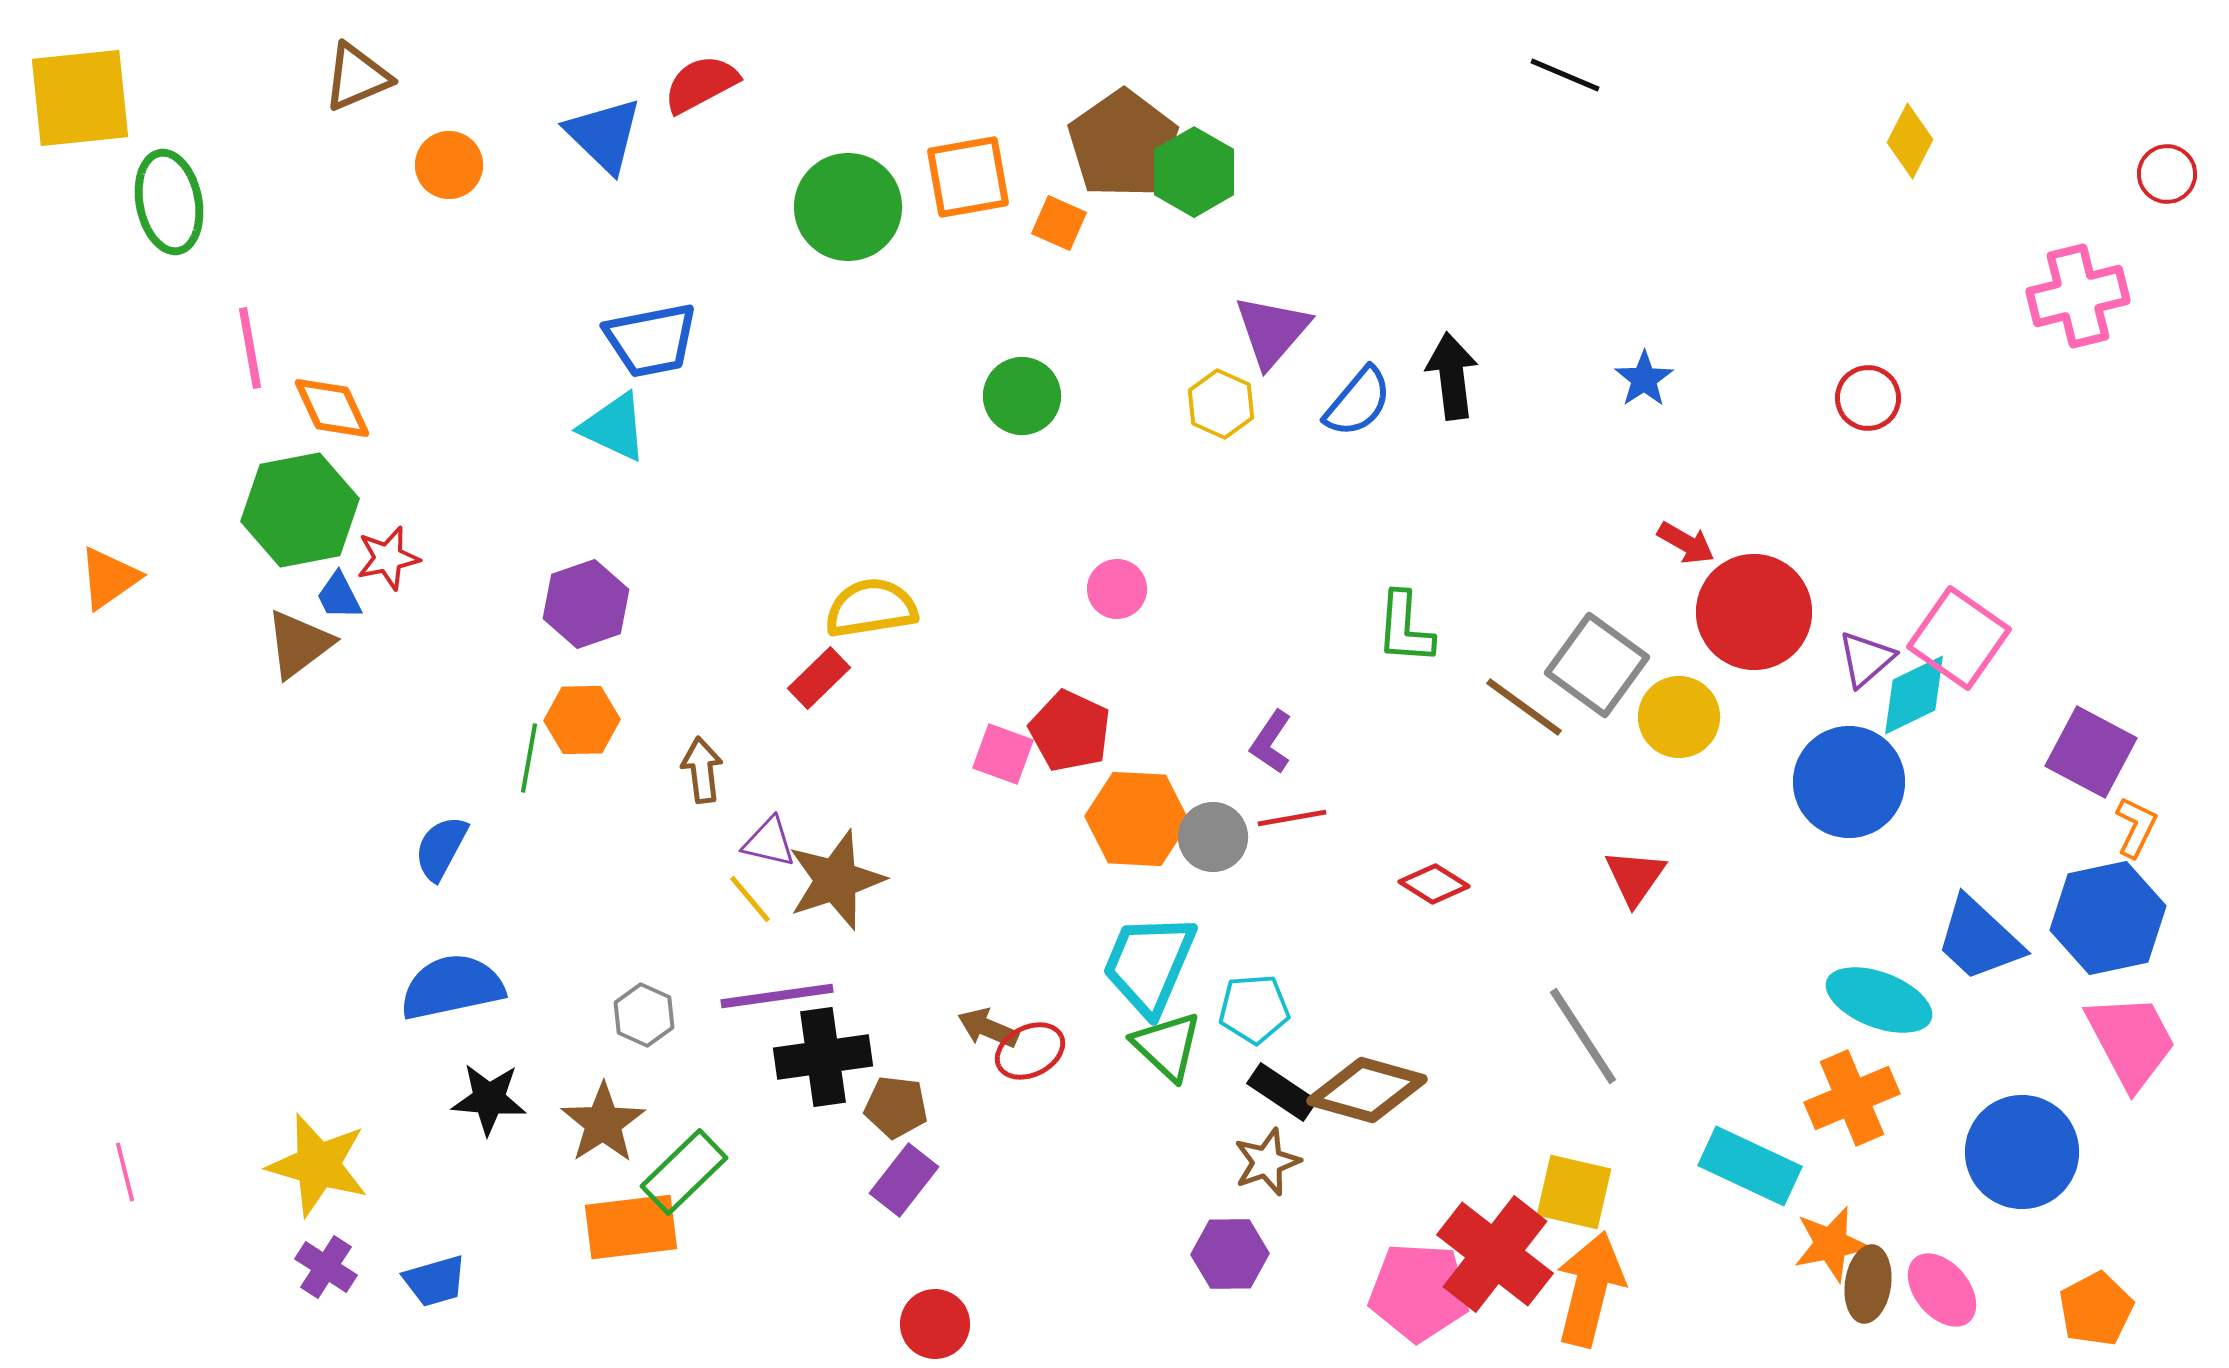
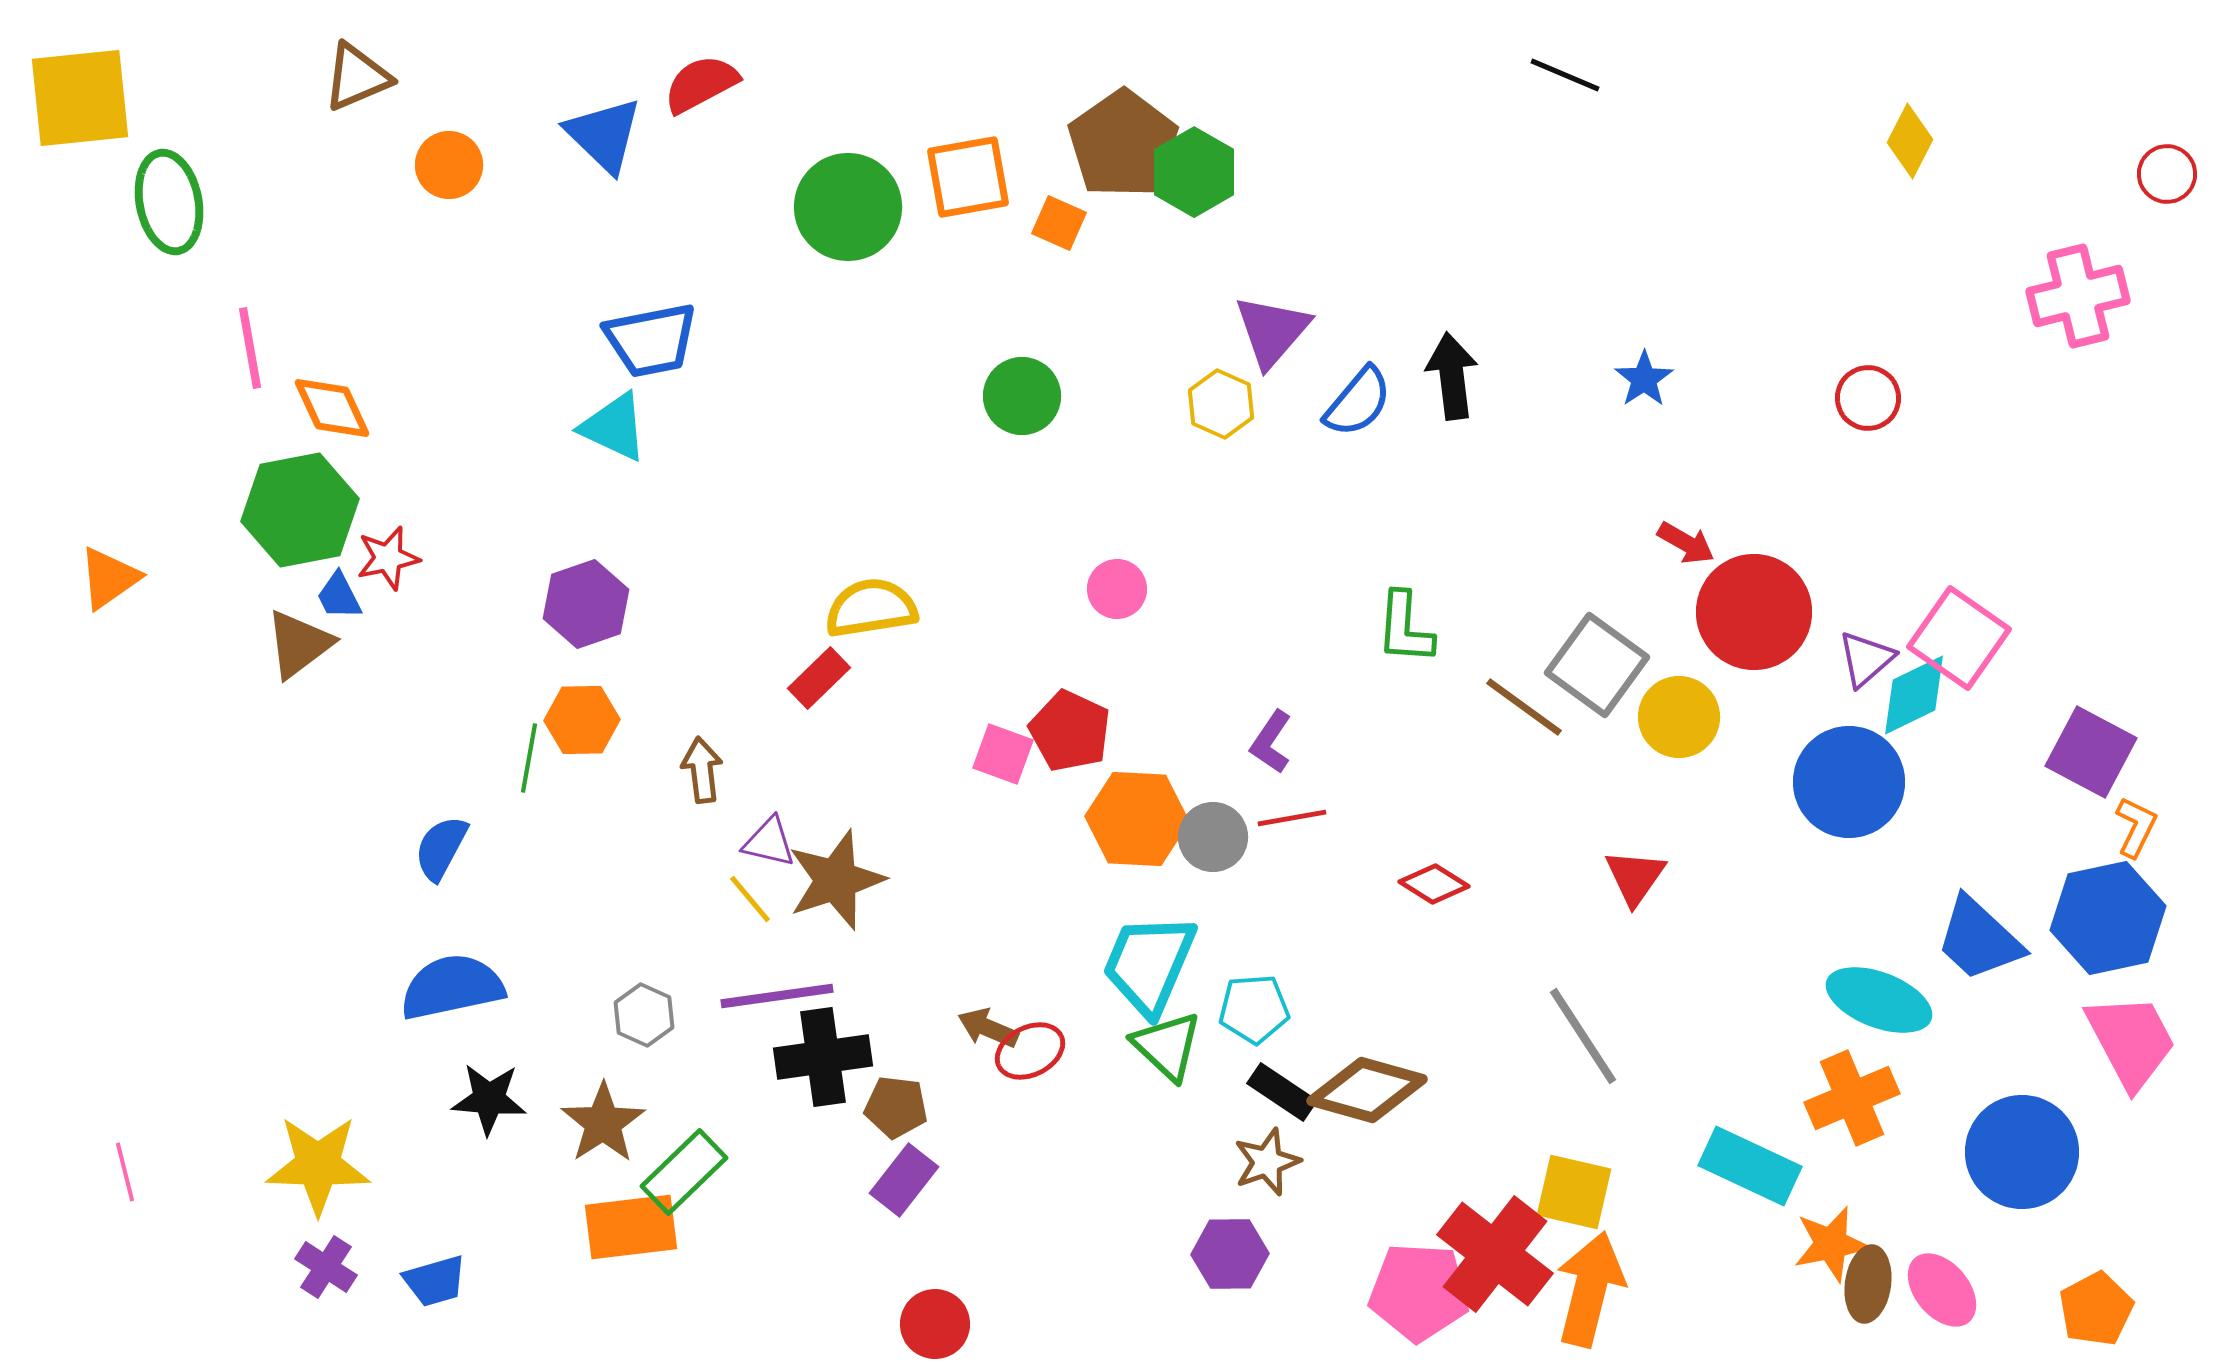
yellow star at (318, 1165): rotated 14 degrees counterclockwise
